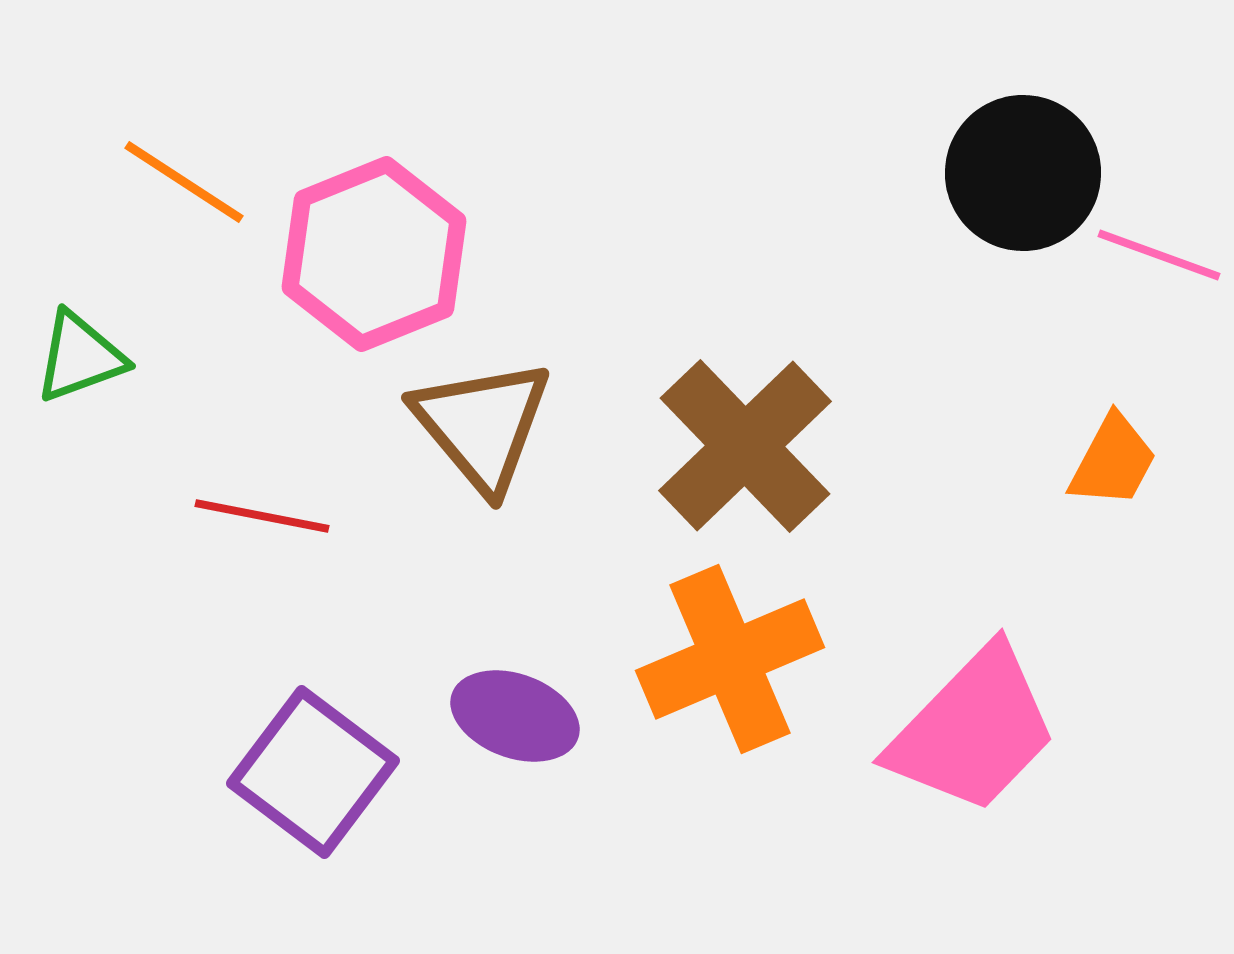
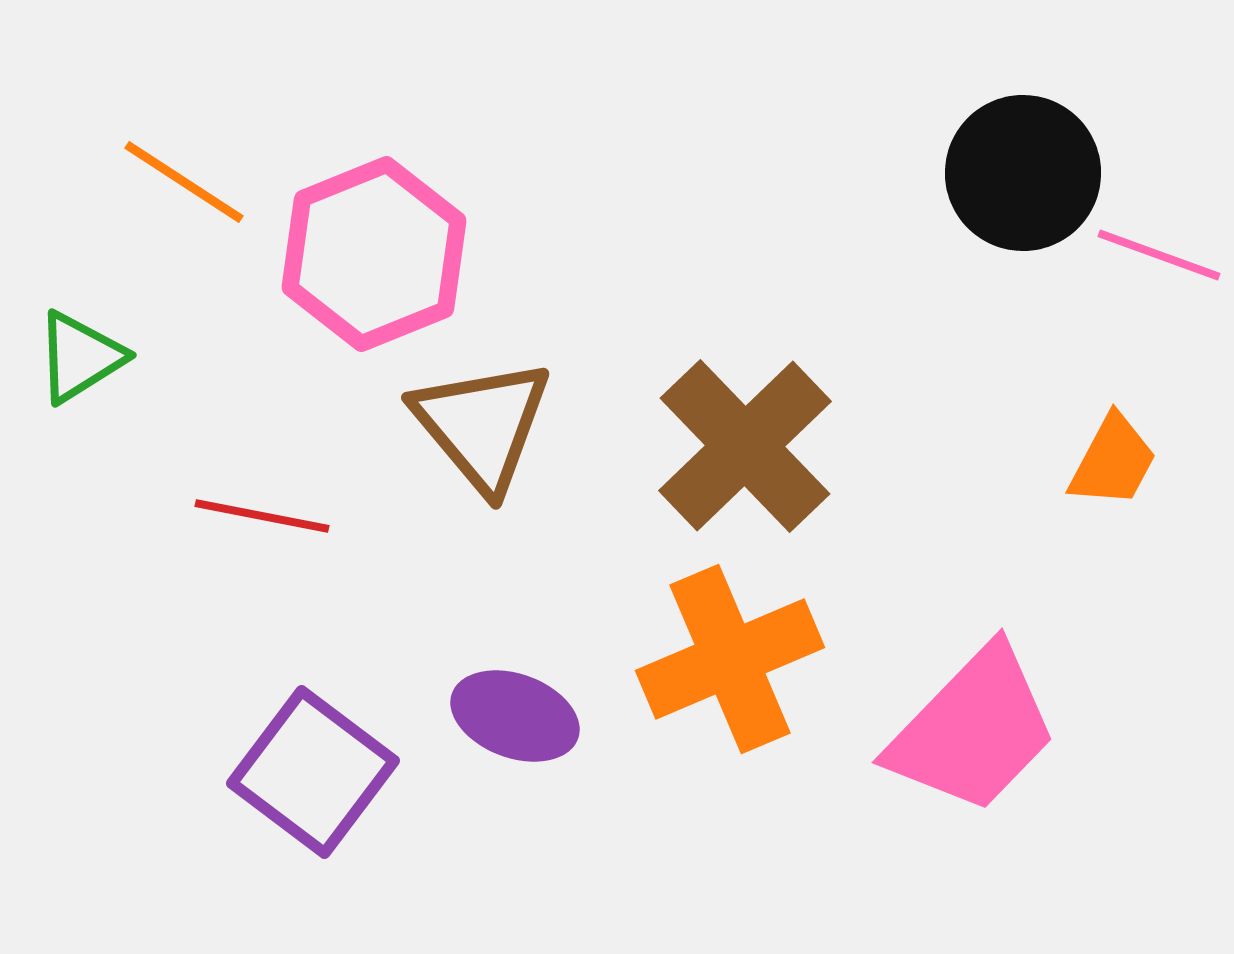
green triangle: rotated 12 degrees counterclockwise
